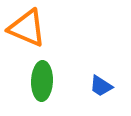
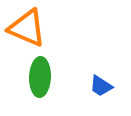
green ellipse: moved 2 px left, 4 px up
